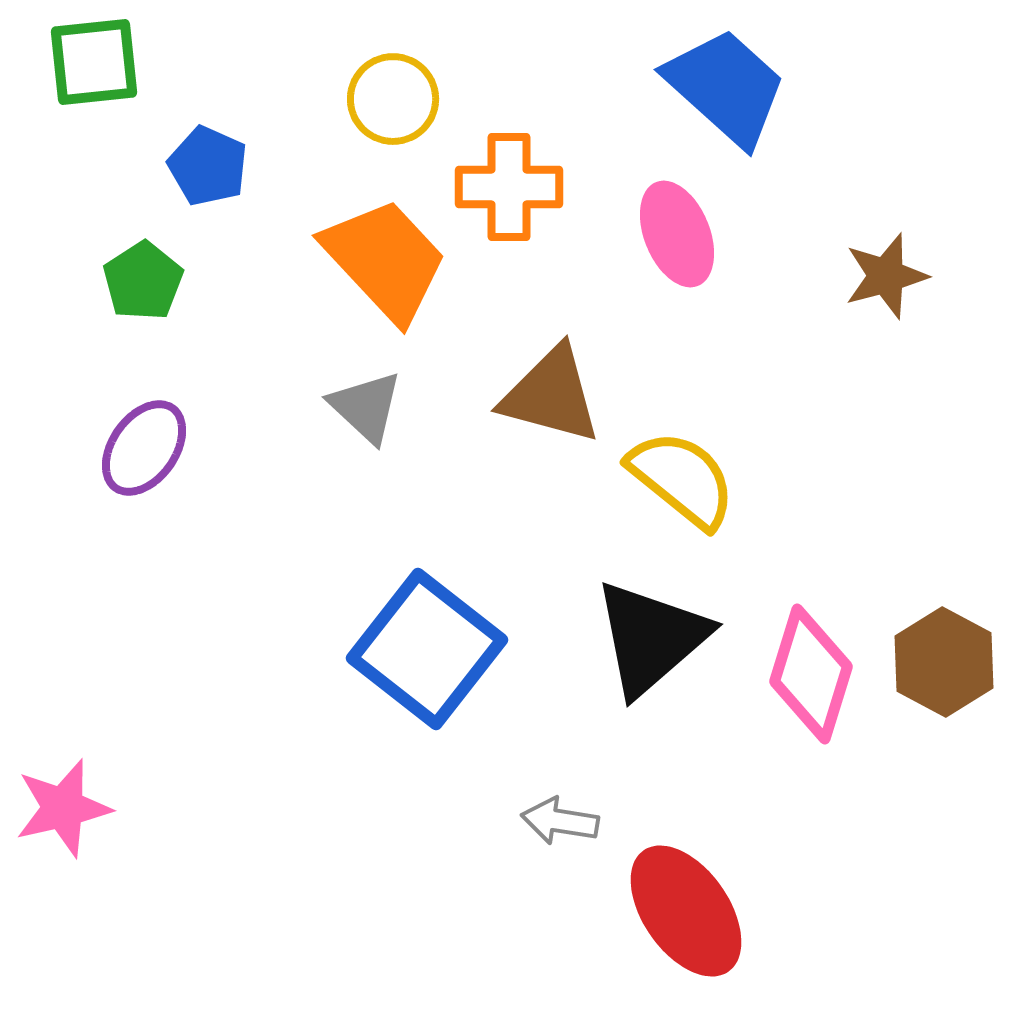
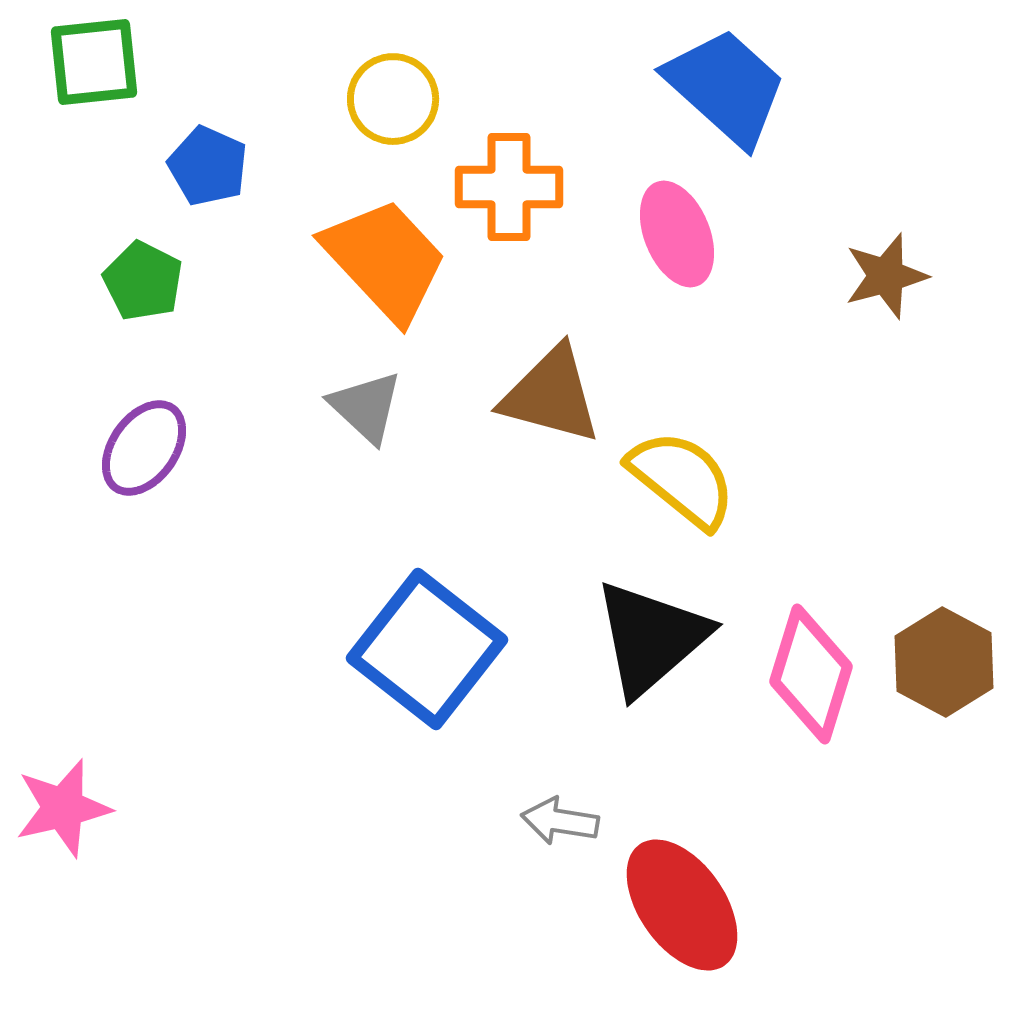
green pentagon: rotated 12 degrees counterclockwise
red ellipse: moved 4 px left, 6 px up
